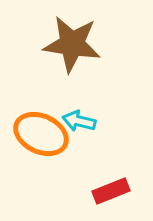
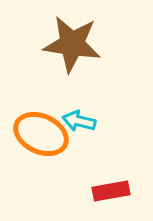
red rectangle: rotated 12 degrees clockwise
